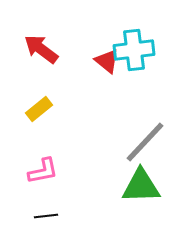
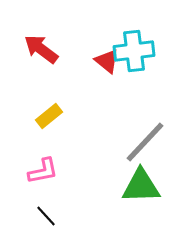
cyan cross: moved 1 px down
yellow rectangle: moved 10 px right, 7 px down
black line: rotated 55 degrees clockwise
